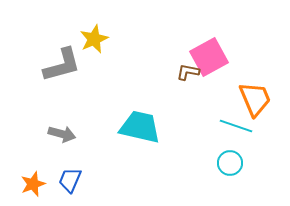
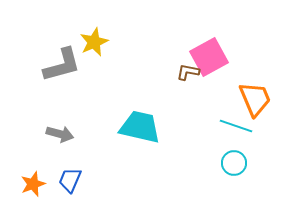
yellow star: moved 3 px down
gray arrow: moved 2 px left
cyan circle: moved 4 px right
